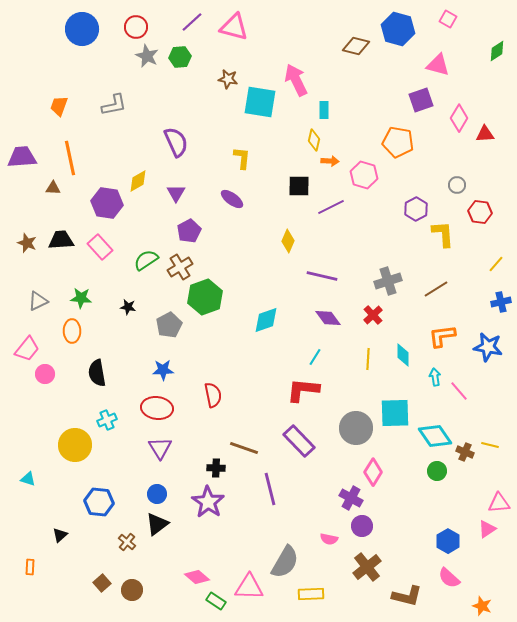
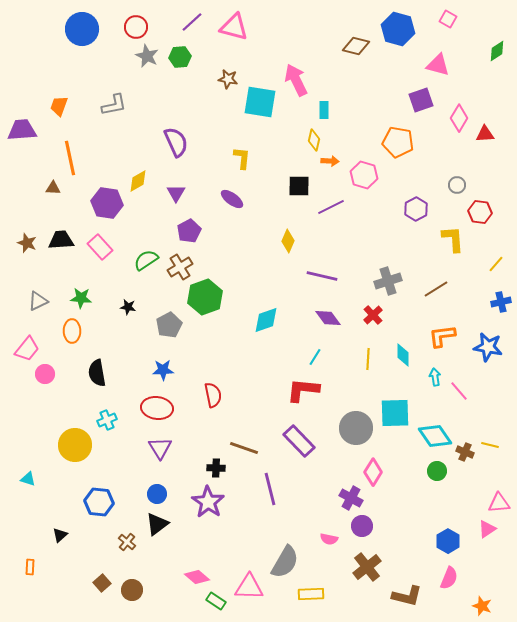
purple trapezoid at (22, 157): moved 27 px up
yellow L-shape at (443, 234): moved 10 px right, 5 px down
pink semicircle at (449, 578): rotated 110 degrees counterclockwise
